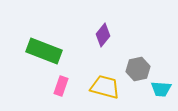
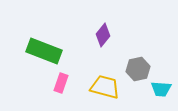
pink rectangle: moved 3 px up
